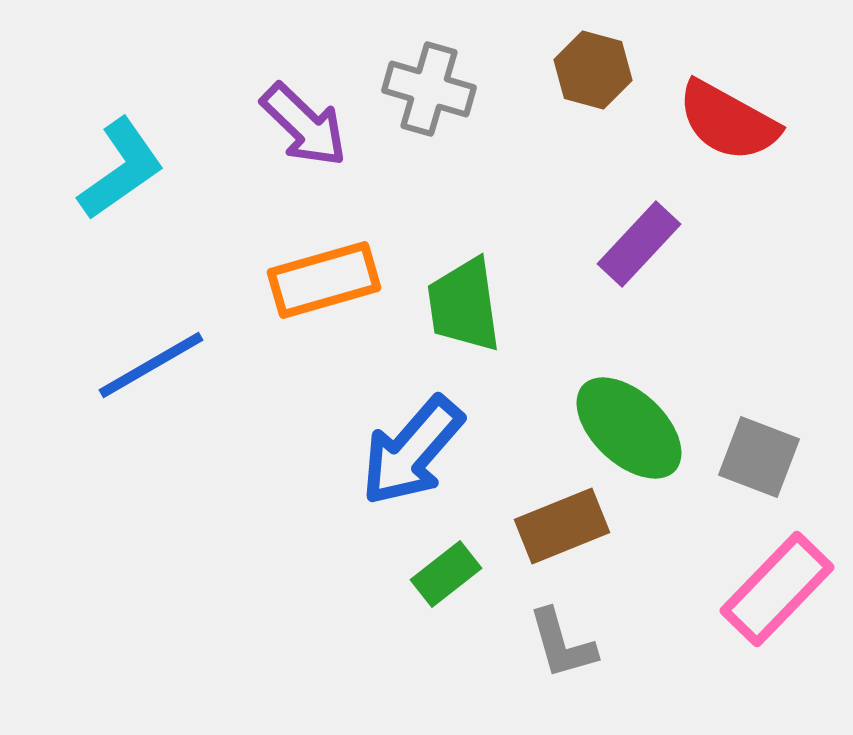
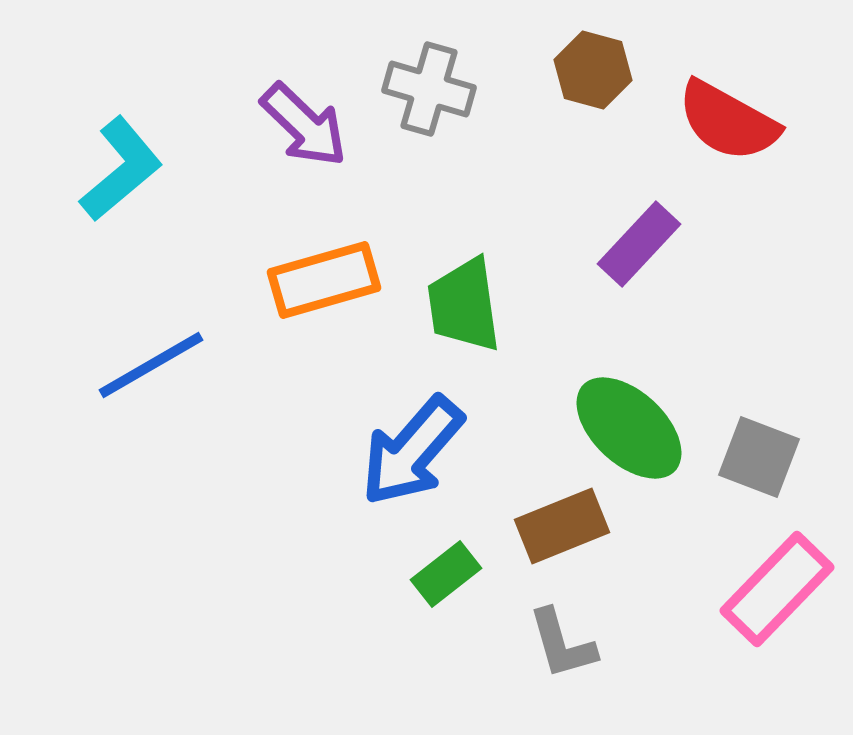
cyan L-shape: rotated 5 degrees counterclockwise
